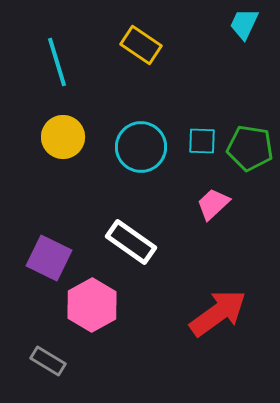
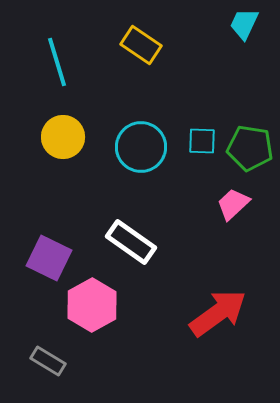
pink trapezoid: moved 20 px right
